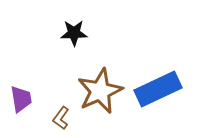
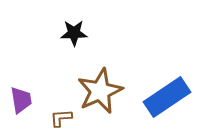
blue rectangle: moved 9 px right, 8 px down; rotated 9 degrees counterclockwise
purple trapezoid: moved 1 px down
brown L-shape: rotated 50 degrees clockwise
